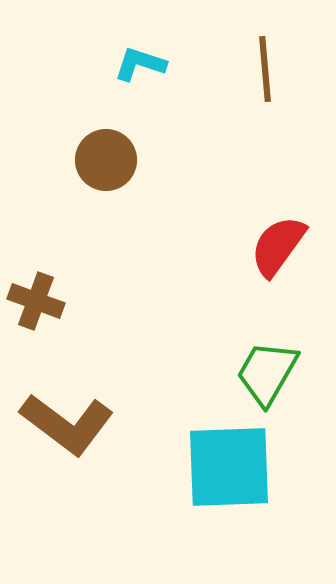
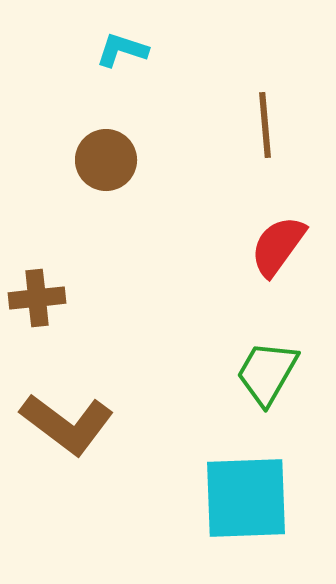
cyan L-shape: moved 18 px left, 14 px up
brown line: moved 56 px down
brown cross: moved 1 px right, 3 px up; rotated 26 degrees counterclockwise
cyan square: moved 17 px right, 31 px down
